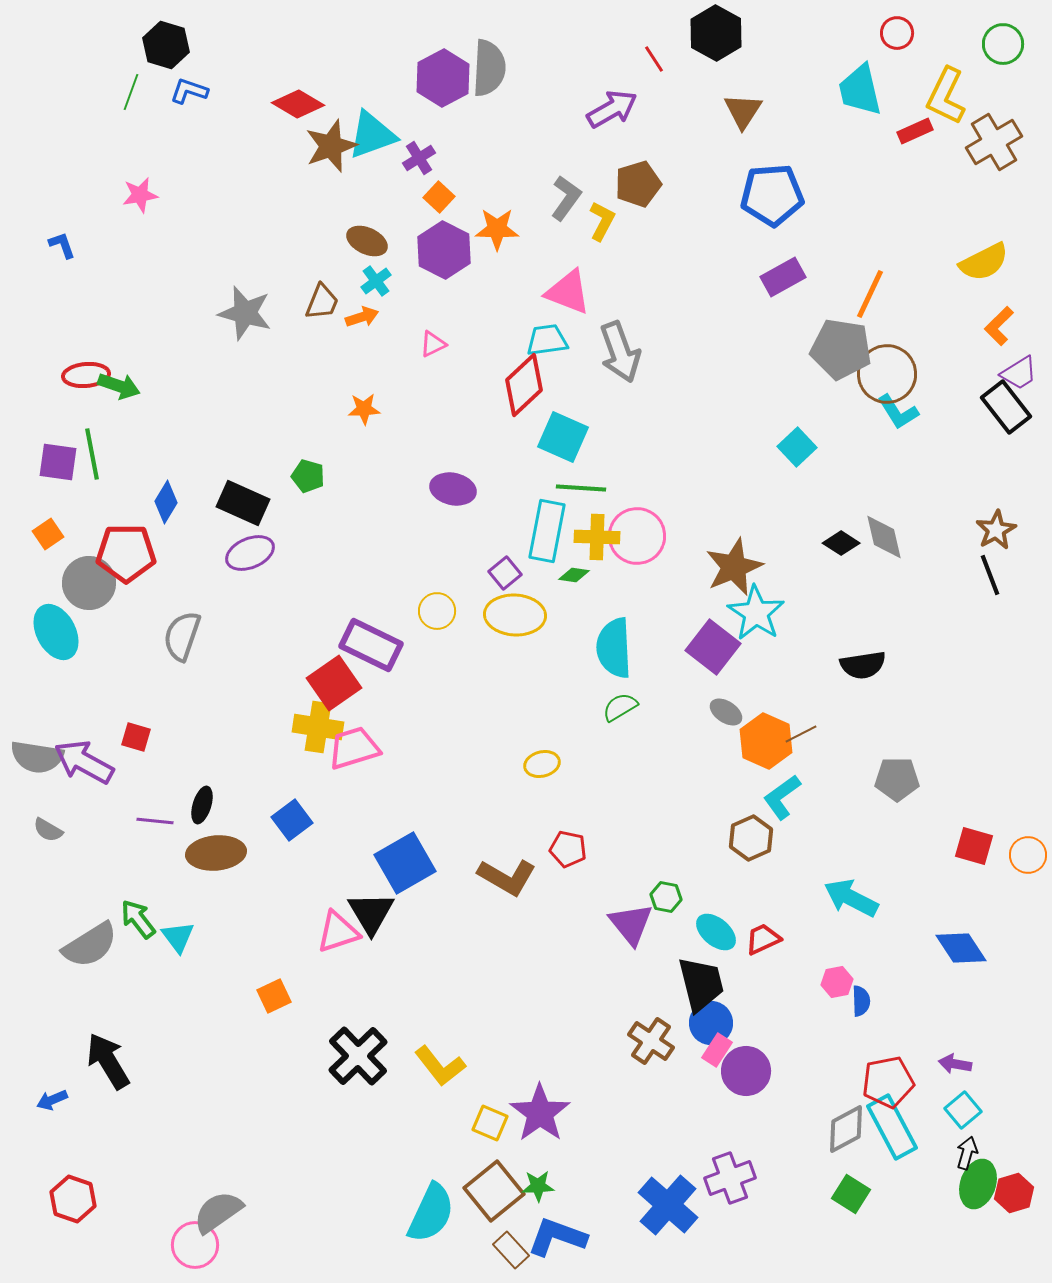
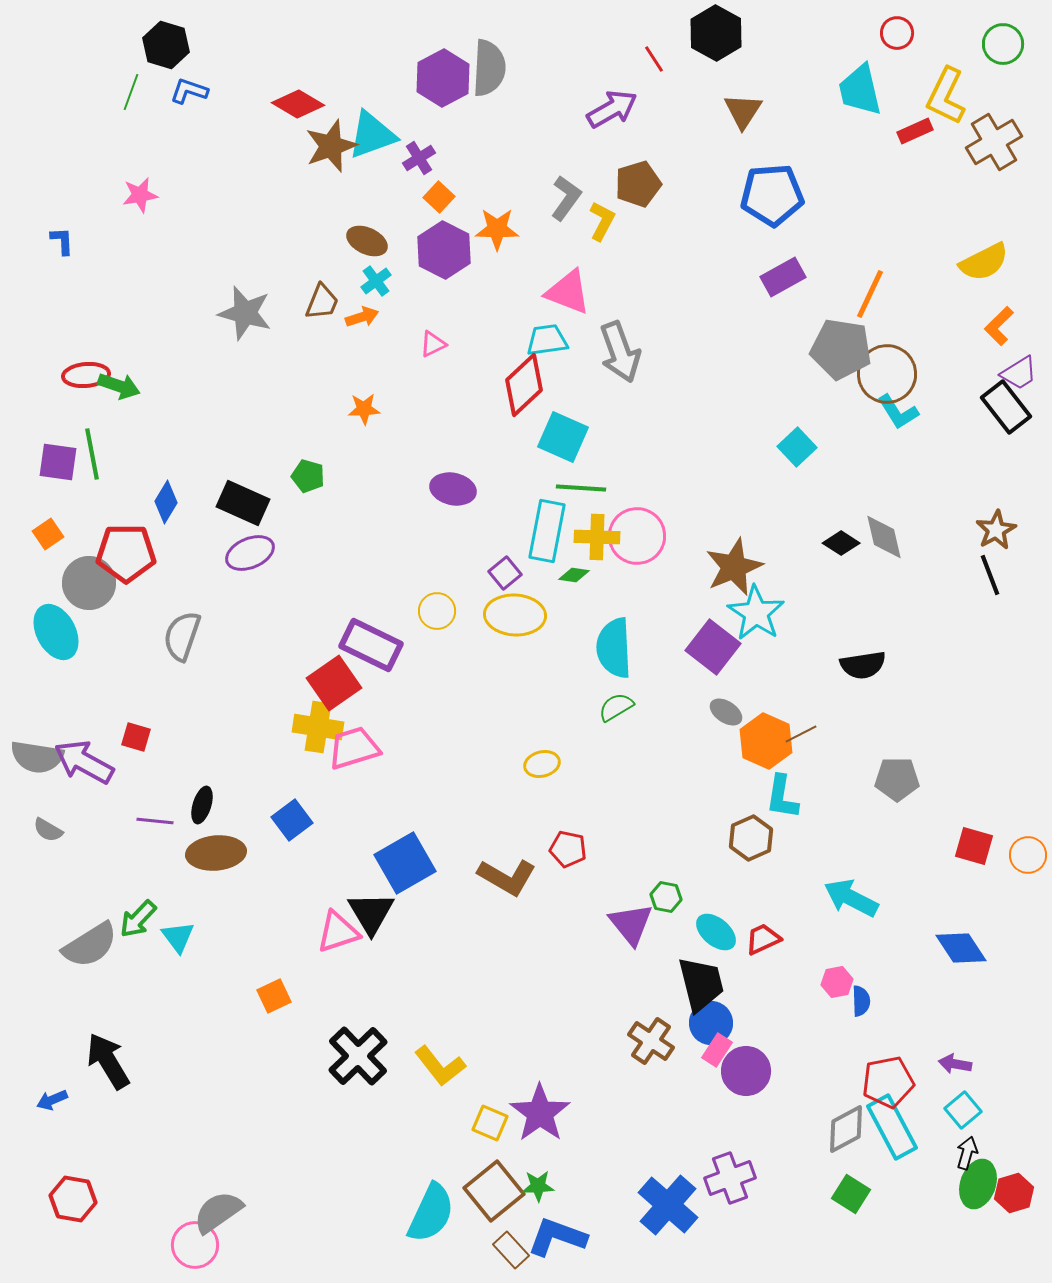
blue L-shape at (62, 245): moved 4 px up; rotated 16 degrees clockwise
green semicircle at (620, 707): moved 4 px left
cyan L-shape at (782, 797): rotated 45 degrees counterclockwise
green arrow at (138, 919): rotated 99 degrees counterclockwise
red hexagon at (73, 1199): rotated 9 degrees counterclockwise
